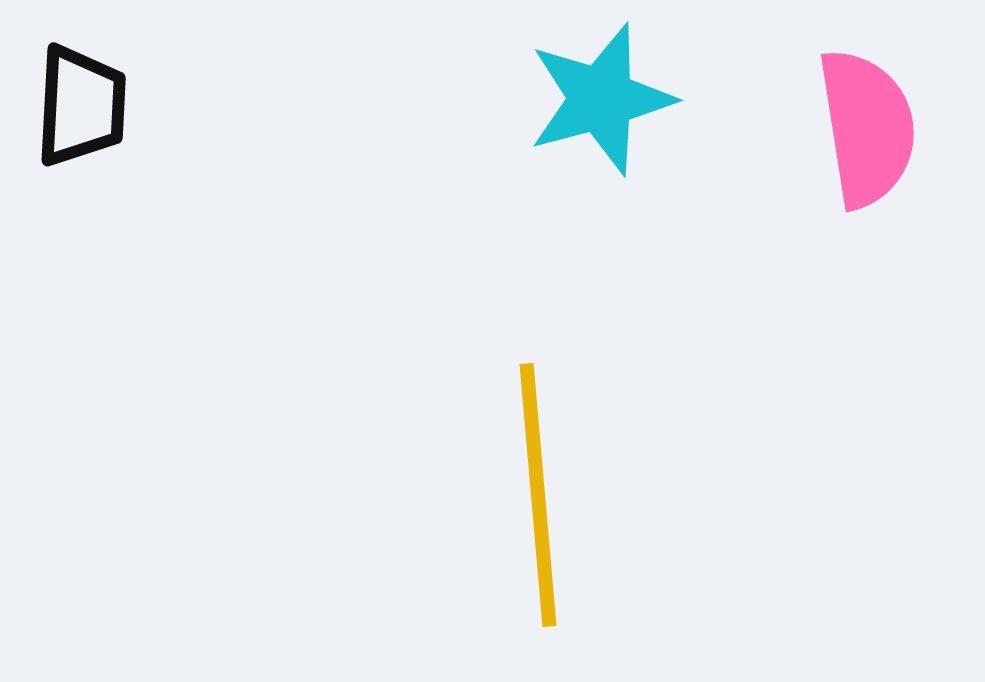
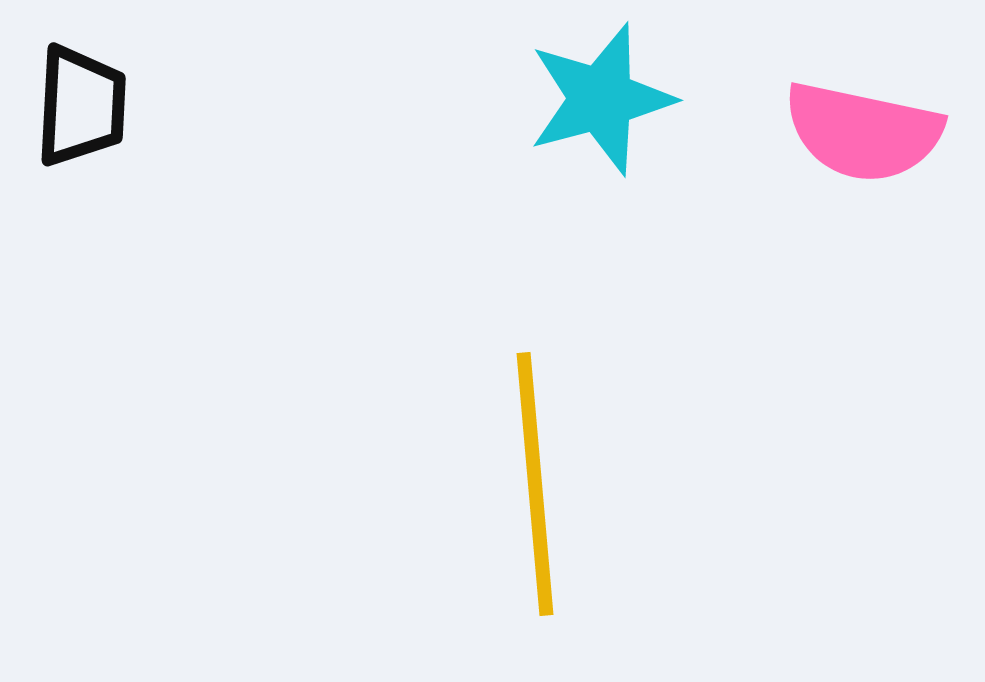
pink semicircle: moved 4 px left, 4 px down; rotated 111 degrees clockwise
yellow line: moved 3 px left, 11 px up
